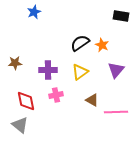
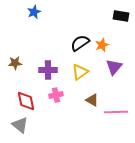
orange star: rotated 24 degrees clockwise
purple triangle: moved 2 px left, 3 px up
